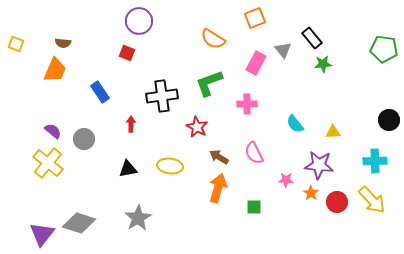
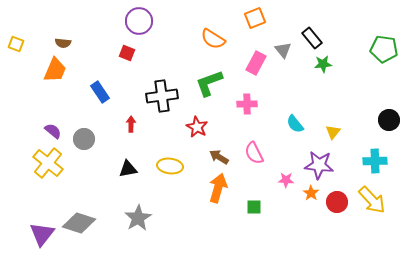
yellow triangle: rotated 49 degrees counterclockwise
